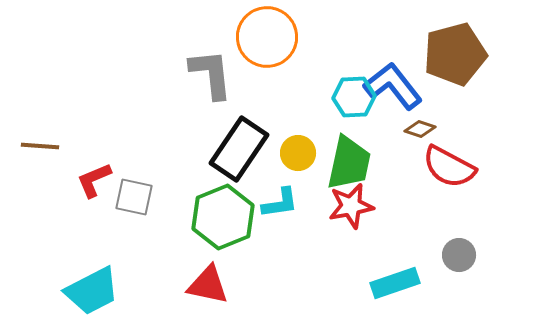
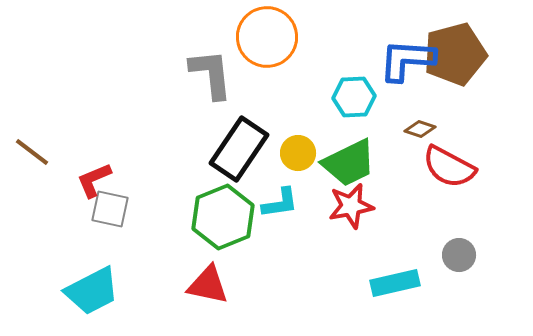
blue L-shape: moved 14 px right, 26 px up; rotated 48 degrees counterclockwise
brown line: moved 8 px left, 6 px down; rotated 33 degrees clockwise
green trapezoid: rotated 52 degrees clockwise
gray square: moved 24 px left, 12 px down
cyan rectangle: rotated 6 degrees clockwise
